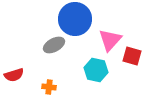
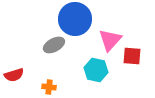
red square: rotated 12 degrees counterclockwise
